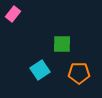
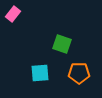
green square: rotated 18 degrees clockwise
cyan square: moved 3 px down; rotated 30 degrees clockwise
